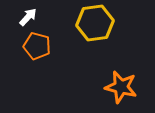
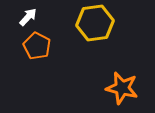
orange pentagon: rotated 12 degrees clockwise
orange star: moved 1 px right, 1 px down
